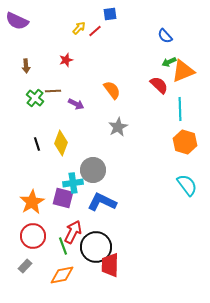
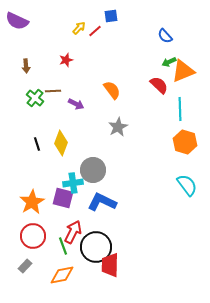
blue square: moved 1 px right, 2 px down
